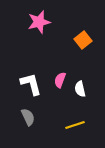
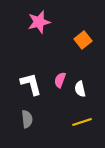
gray semicircle: moved 1 px left, 2 px down; rotated 18 degrees clockwise
yellow line: moved 7 px right, 3 px up
